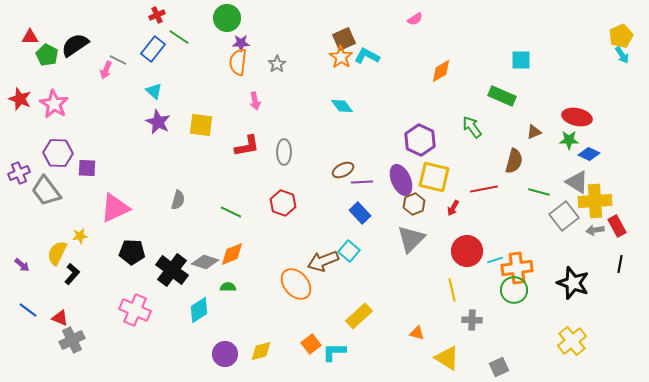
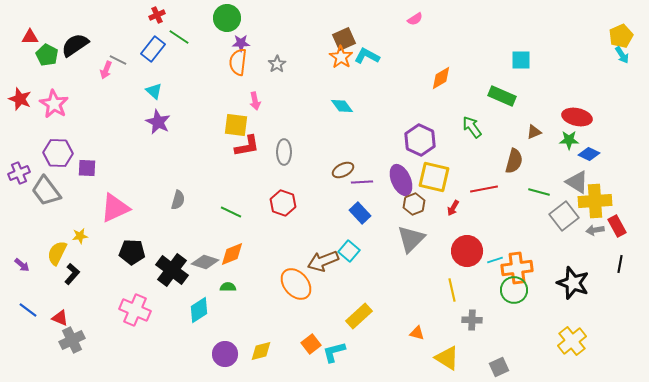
orange diamond at (441, 71): moved 7 px down
yellow square at (201, 125): moved 35 px right
cyan L-shape at (334, 352): rotated 15 degrees counterclockwise
